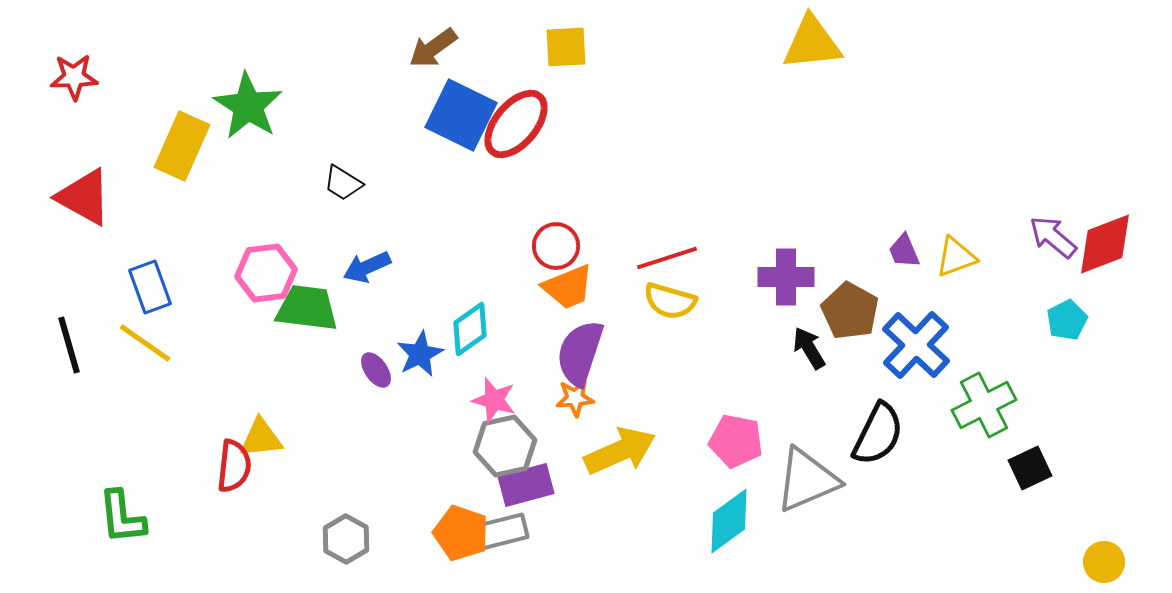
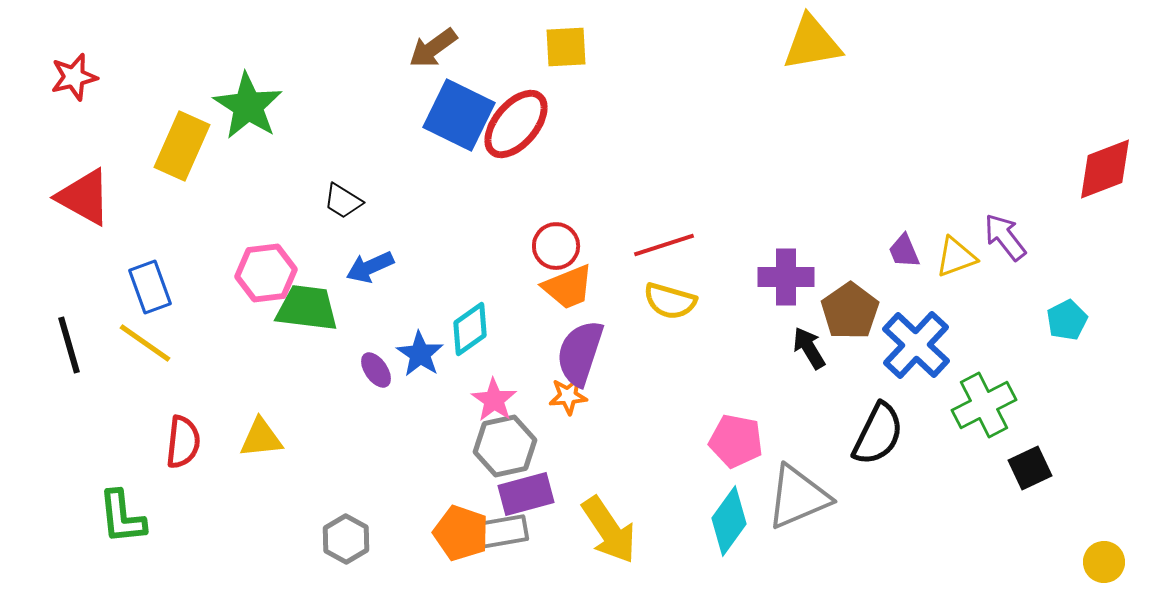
yellow triangle at (812, 43): rotated 4 degrees counterclockwise
red star at (74, 77): rotated 12 degrees counterclockwise
blue square at (461, 115): moved 2 px left
black trapezoid at (343, 183): moved 18 px down
purple arrow at (1053, 237): moved 48 px left; rotated 12 degrees clockwise
red diamond at (1105, 244): moved 75 px up
red line at (667, 258): moved 3 px left, 13 px up
blue arrow at (367, 267): moved 3 px right
brown pentagon at (850, 311): rotated 8 degrees clockwise
blue star at (420, 354): rotated 12 degrees counterclockwise
orange star at (575, 398): moved 7 px left, 2 px up
pink star at (494, 400): rotated 18 degrees clockwise
yellow arrow at (620, 451): moved 11 px left, 79 px down; rotated 80 degrees clockwise
red semicircle at (234, 466): moved 51 px left, 24 px up
gray triangle at (807, 480): moved 9 px left, 17 px down
purple rectangle at (526, 485): moved 9 px down
cyan diamond at (729, 521): rotated 18 degrees counterclockwise
gray rectangle at (500, 532): rotated 4 degrees clockwise
